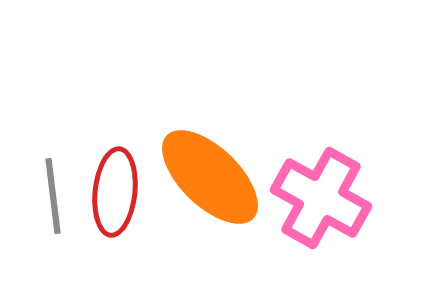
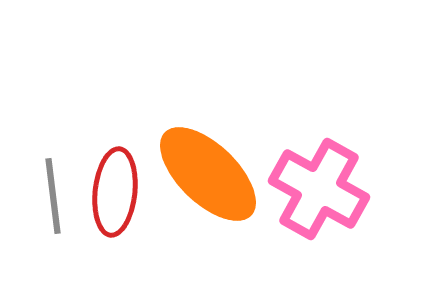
orange ellipse: moved 2 px left, 3 px up
pink cross: moved 2 px left, 9 px up
